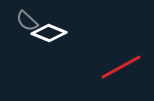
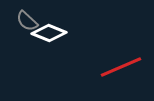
red line: rotated 6 degrees clockwise
